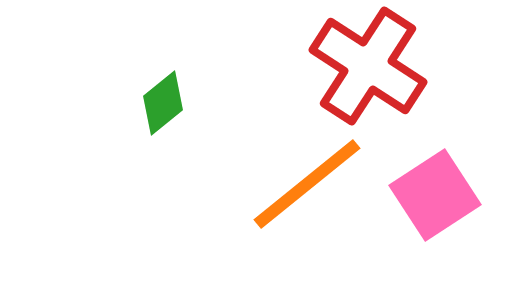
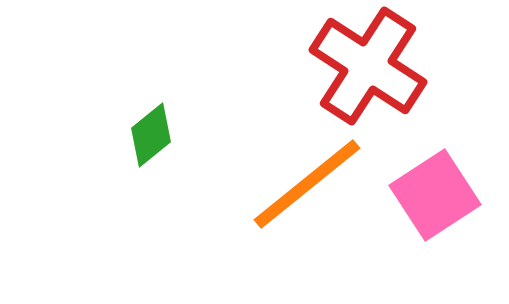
green diamond: moved 12 px left, 32 px down
